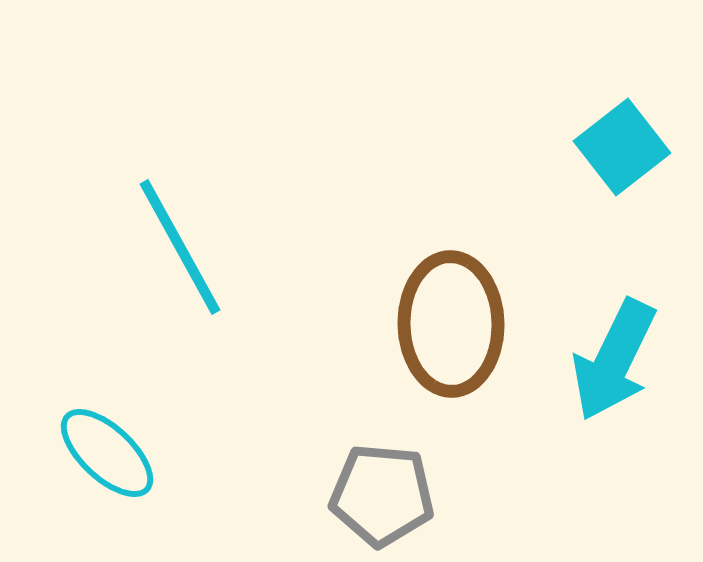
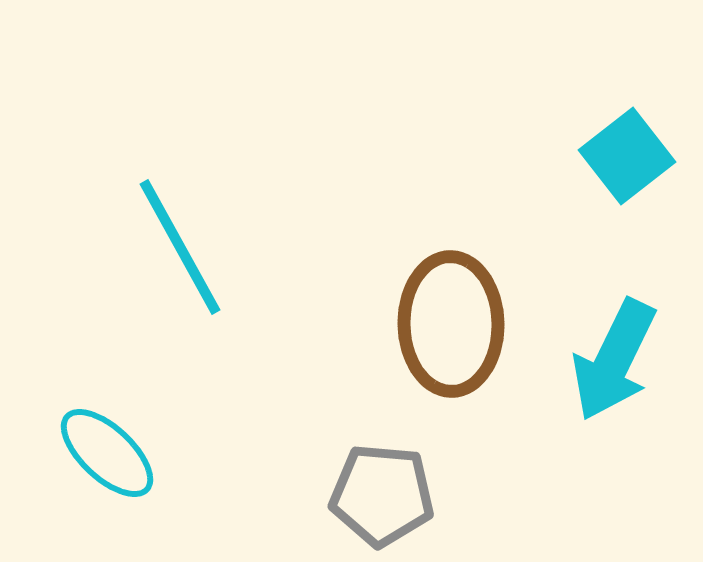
cyan square: moved 5 px right, 9 px down
